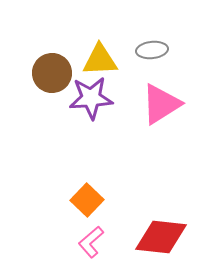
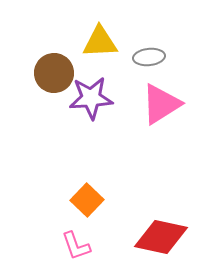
gray ellipse: moved 3 px left, 7 px down
yellow triangle: moved 18 px up
brown circle: moved 2 px right
red diamond: rotated 6 degrees clockwise
pink L-shape: moved 15 px left, 4 px down; rotated 68 degrees counterclockwise
